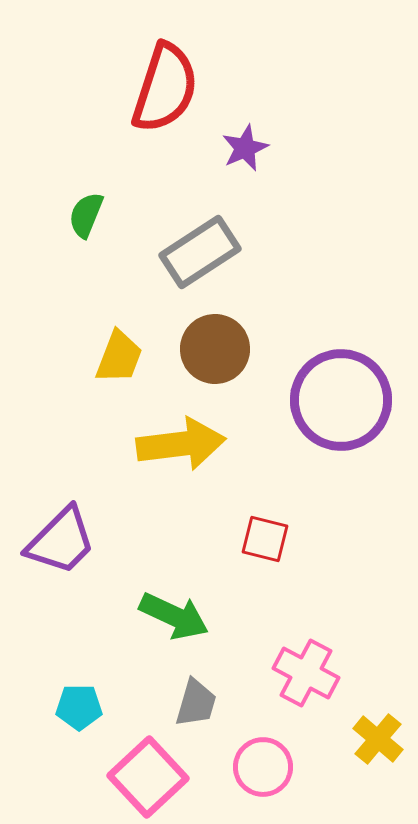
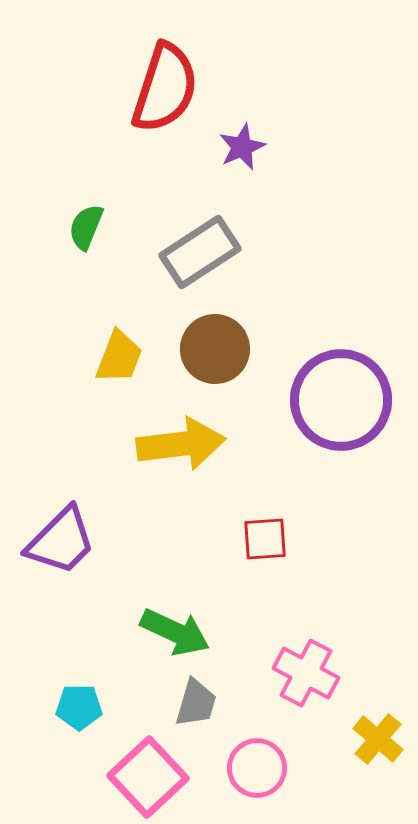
purple star: moved 3 px left, 1 px up
green semicircle: moved 12 px down
red square: rotated 18 degrees counterclockwise
green arrow: moved 1 px right, 16 px down
pink circle: moved 6 px left, 1 px down
